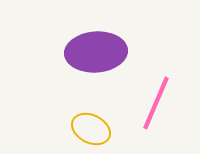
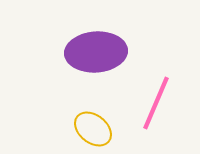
yellow ellipse: moved 2 px right; rotated 12 degrees clockwise
